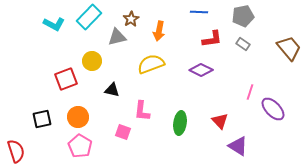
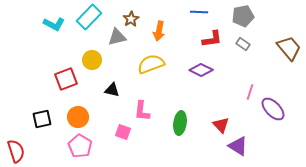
yellow circle: moved 1 px up
red triangle: moved 1 px right, 4 px down
